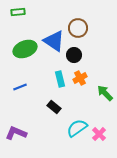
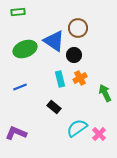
green arrow: rotated 18 degrees clockwise
